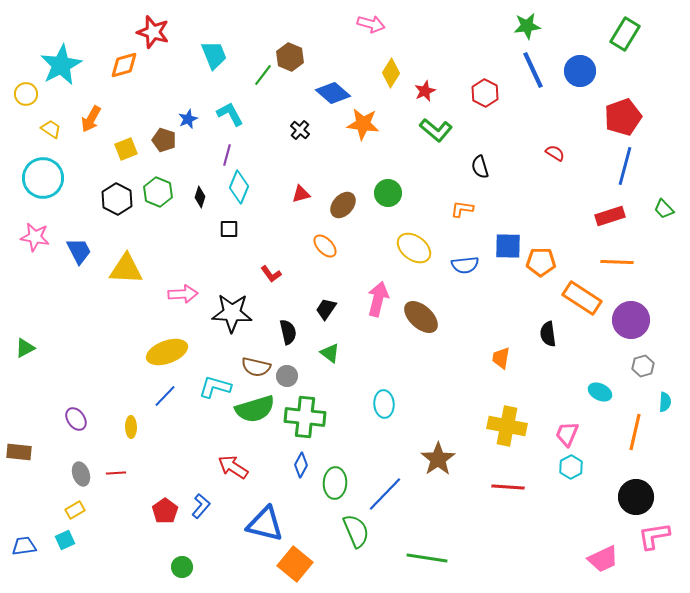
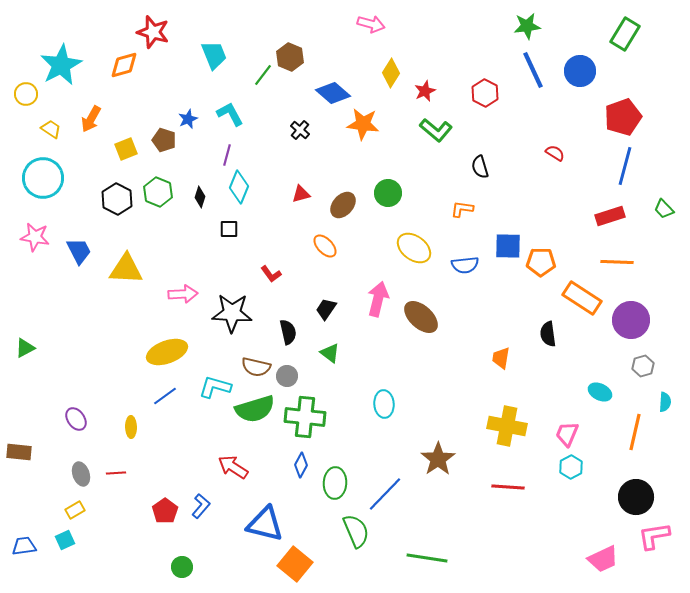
blue line at (165, 396): rotated 10 degrees clockwise
